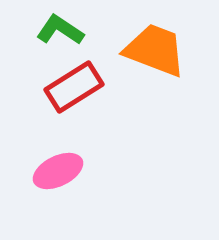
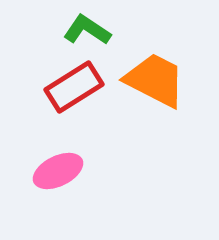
green L-shape: moved 27 px right
orange trapezoid: moved 30 px down; rotated 6 degrees clockwise
